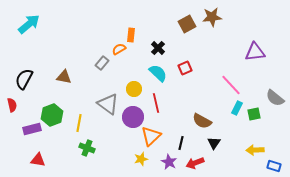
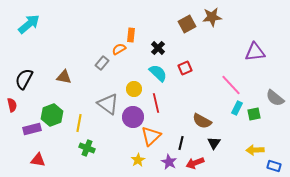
yellow star: moved 3 px left, 1 px down; rotated 16 degrees counterclockwise
